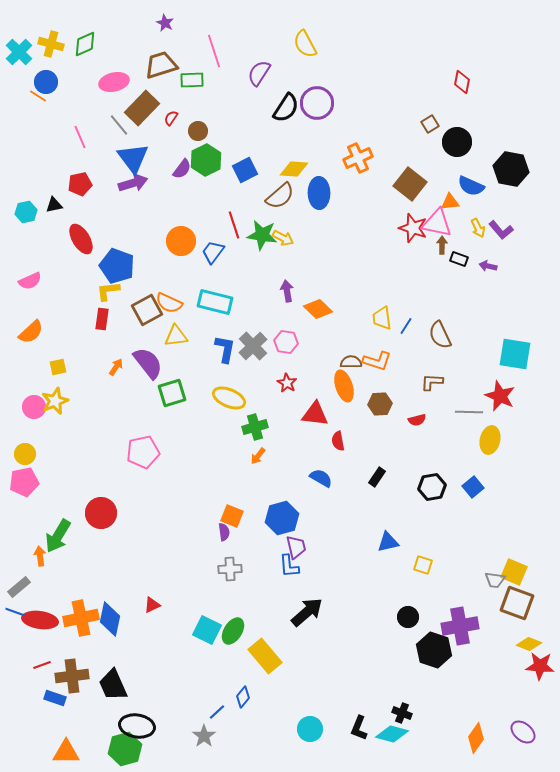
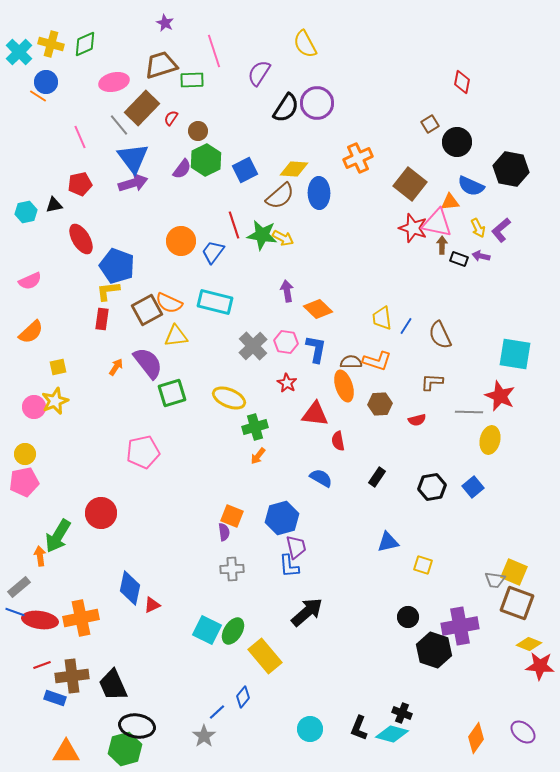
purple L-shape at (501, 230): rotated 90 degrees clockwise
purple arrow at (488, 266): moved 7 px left, 10 px up
blue L-shape at (225, 349): moved 91 px right
gray cross at (230, 569): moved 2 px right
blue diamond at (110, 619): moved 20 px right, 31 px up
